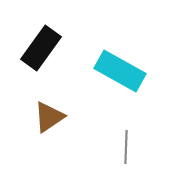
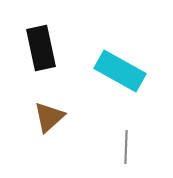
black rectangle: rotated 48 degrees counterclockwise
brown triangle: rotated 8 degrees counterclockwise
